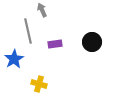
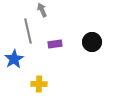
yellow cross: rotated 14 degrees counterclockwise
